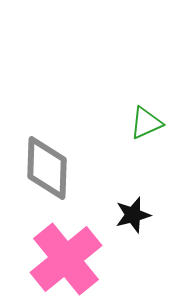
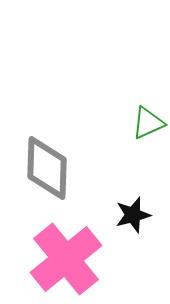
green triangle: moved 2 px right
